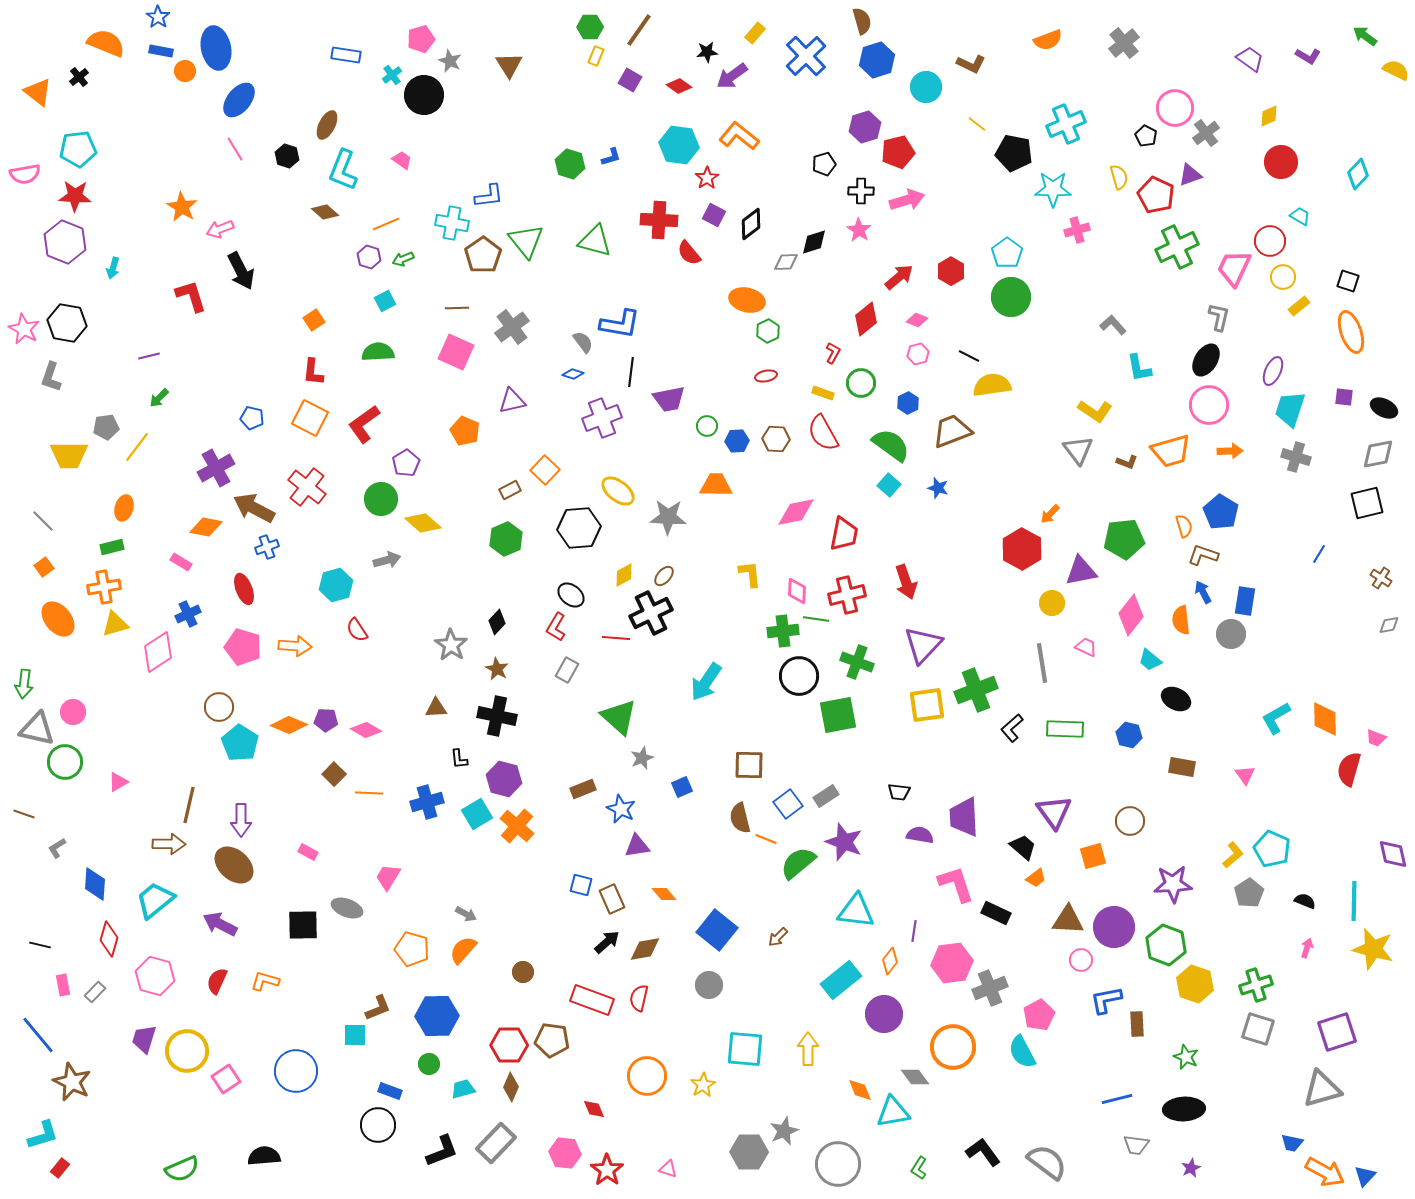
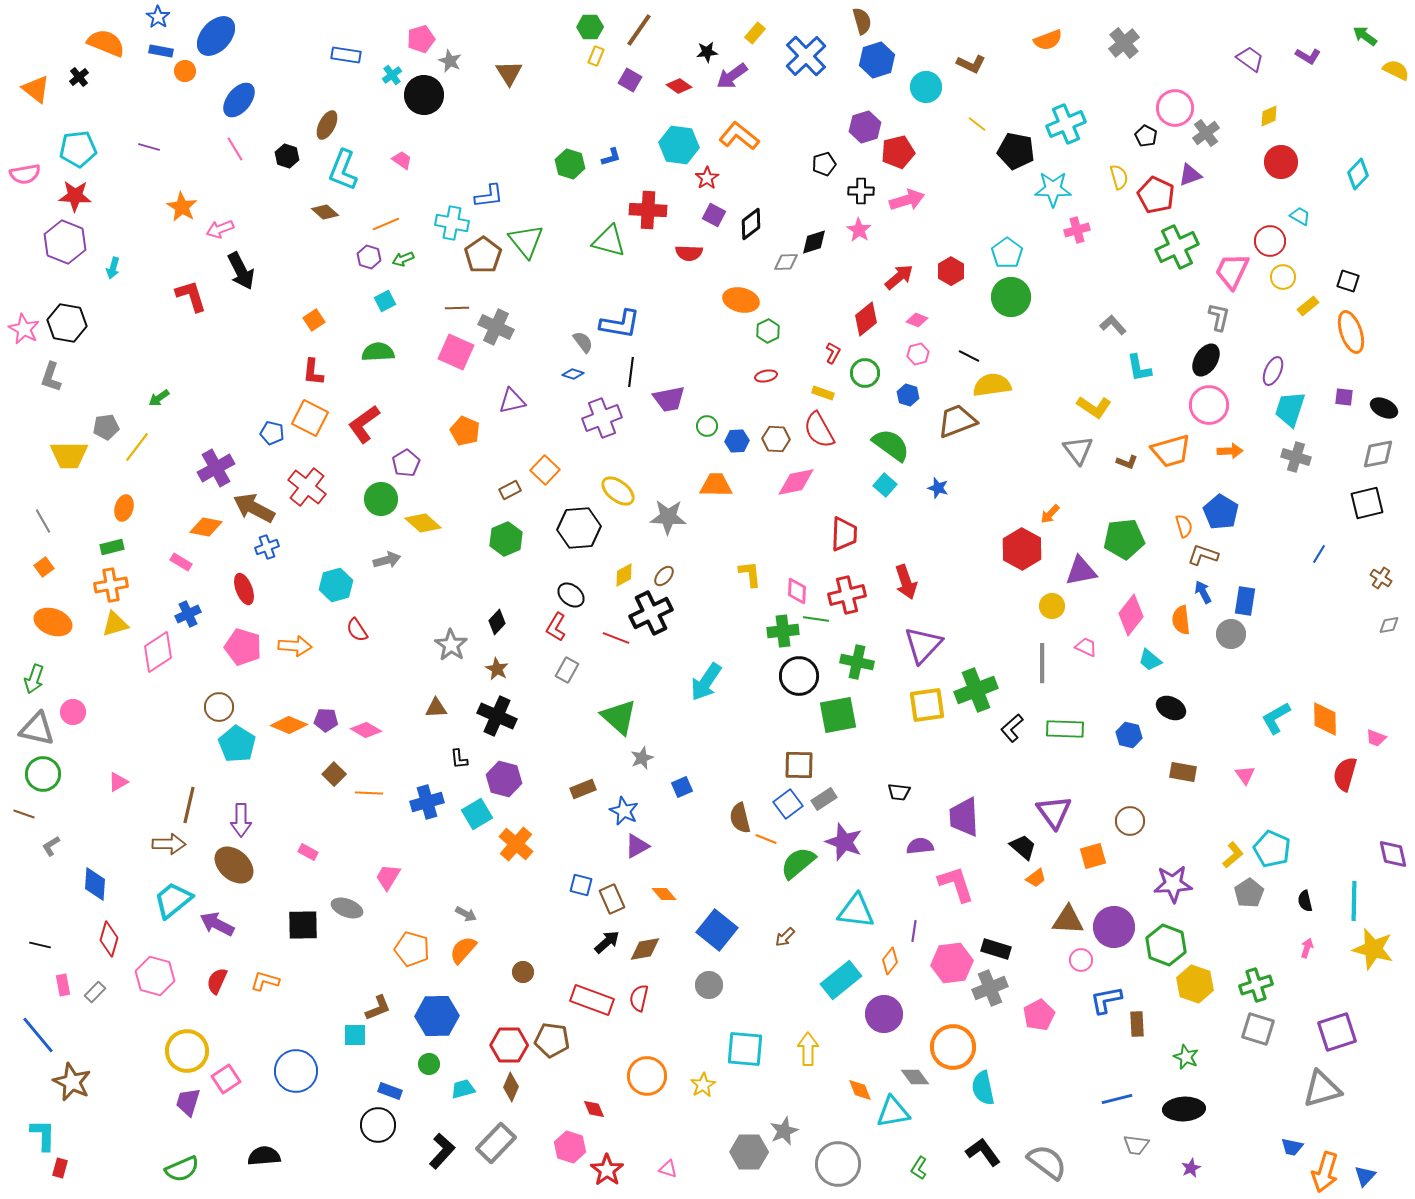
blue ellipse at (216, 48): moved 12 px up; rotated 54 degrees clockwise
brown triangle at (509, 65): moved 8 px down
orange triangle at (38, 92): moved 2 px left, 3 px up
black pentagon at (1014, 153): moved 2 px right, 2 px up
red cross at (659, 220): moved 11 px left, 10 px up
green triangle at (595, 241): moved 14 px right
red semicircle at (689, 253): rotated 48 degrees counterclockwise
pink trapezoid at (1234, 268): moved 2 px left, 3 px down
orange ellipse at (747, 300): moved 6 px left
yellow rectangle at (1299, 306): moved 9 px right
gray cross at (512, 327): moved 16 px left; rotated 28 degrees counterclockwise
purple line at (149, 356): moved 209 px up; rotated 30 degrees clockwise
green circle at (861, 383): moved 4 px right, 10 px up
green arrow at (159, 398): rotated 10 degrees clockwise
blue hexagon at (908, 403): moved 8 px up; rotated 15 degrees counterclockwise
yellow L-shape at (1095, 411): moved 1 px left, 4 px up
blue pentagon at (252, 418): moved 20 px right, 15 px down
brown trapezoid at (952, 431): moved 5 px right, 10 px up
red semicircle at (823, 433): moved 4 px left, 3 px up
cyan square at (889, 485): moved 4 px left
pink diamond at (796, 512): moved 30 px up
gray line at (43, 521): rotated 15 degrees clockwise
red trapezoid at (844, 534): rotated 9 degrees counterclockwise
orange cross at (104, 587): moved 7 px right, 2 px up
yellow circle at (1052, 603): moved 3 px down
orange ellipse at (58, 619): moved 5 px left, 3 px down; rotated 30 degrees counterclockwise
red line at (616, 638): rotated 16 degrees clockwise
green cross at (857, 662): rotated 8 degrees counterclockwise
gray line at (1042, 663): rotated 9 degrees clockwise
green arrow at (24, 684): moved 10 px right, 5 px up; rotated 12 degrees clockwise
black ellipse at (1176, 699): moved 5 px left, 9 px down
black cross at (497, 716): rotated 12 degrees clockwise
cyan pentagon at (240, 743): moved 3 px left, 1 px down
green circle at (65, 762): moved 22 px left, 12 px down
brown square at (749, 765): moved 50 px right
brown rectangle at (1182, 767): moved 1 px right, 5 px down
red semicircle at (1349, 769): moved 4 px left, 5 px down
gray rectangle at (826, 796): moved 2 px left, 3 px down
blue star at (621, 809): moved 3 px right, 2 px down
orange cross at (517, 826): moved 1 px left, 18 px down
purple semicircle at (920, 835): moved 11 px down; rotated 16 degrees counterclockwise
purple triangle at (637, 846): rotated 20 degrees counterclockwise
gray L-shape at (57, 848): moved 6 px left, 2 px up
cyan trapezoid at (155, 900): moved 18 px right
black semicircle at (1305, 901): rotated 125 degrees counterclockwise
black rectangle at (996, 913): moved 36 px down; rotated 8 degrees counterclockwise
purple arrow at (220, 924): moved 3 px left
brown arrow at (778, 937): moved 7 px right
purple trapezoid at (144, 1039): moved 44 px right, 63 px down
cyan semicircle at (1022, 1052): moved 39 px left, 36 px down; rotated 16 degrees clockwise
cyan L-shape at (43, 1135): rotated 72 degrees counterclockwise
blue trapezoid at (1292, 1143): moved 4 px down
black L-shape at (442, 1151): rotated 27 degrees counterclockwise
pink hexagon at (565, 1153): moved 5 px right, 6 px up; rotated 12 degrees clockwise
red rectangle at (60, 1168): rotated 24 degrees counterclockwise
orange arrow at (1325, 1172): rotated 78 degrees clockwise
